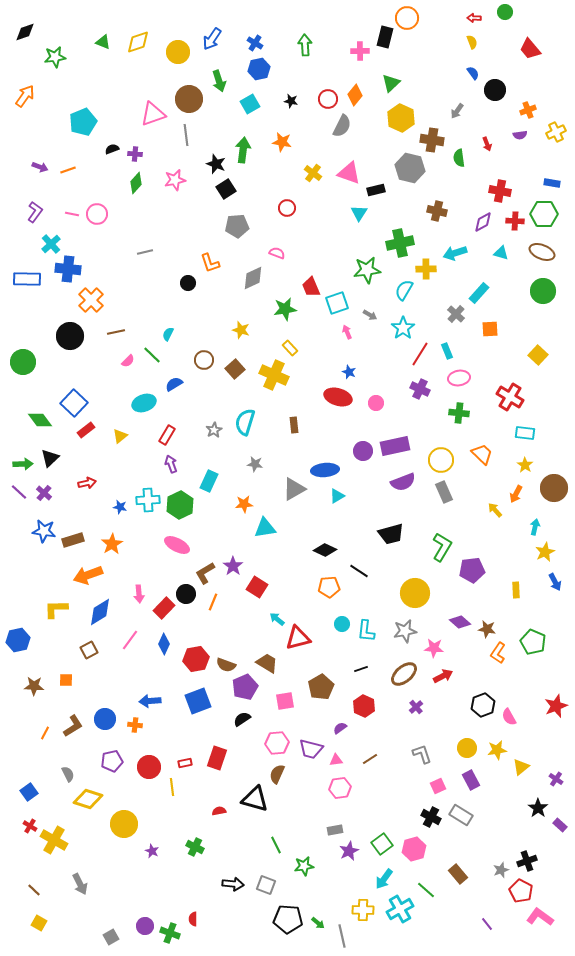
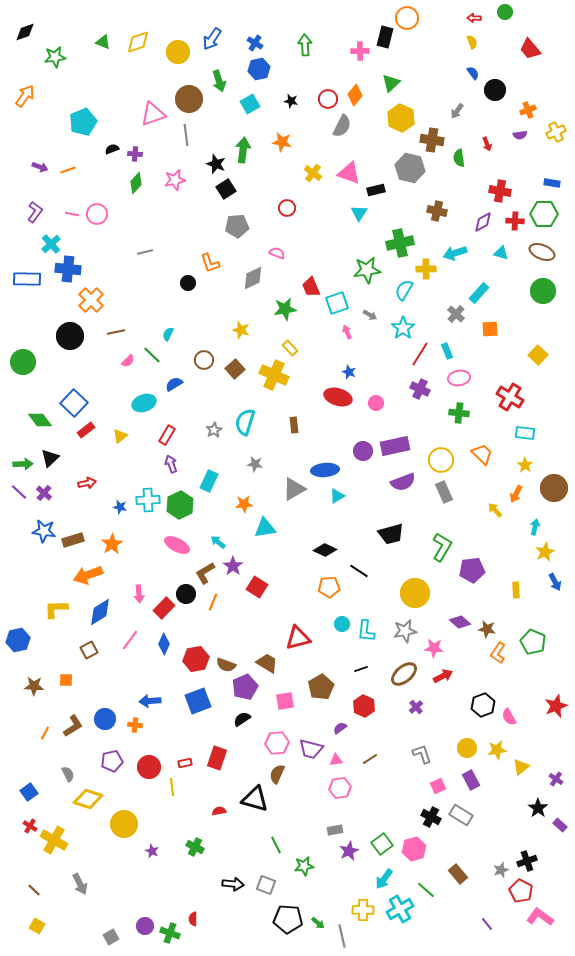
cyan arrow at (277, 619): moved 59 px left, 77 px up
yellow square at (39, 923): moved 2 px left, 3 px down
